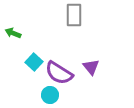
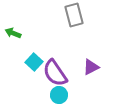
gray rectangle: rotated 15 degrees counterclockwise
purple triangle: rotated 42 degrees clockwise
purple semicircle: moved 4 px left; rotated 24 degrees clockwise
cyan circle: moved 9 px right
